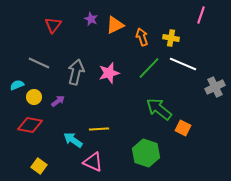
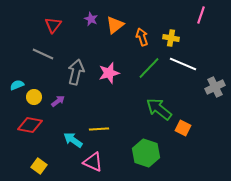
orange triangle: rotated 12 degrees counterclockwise
gray line: moved 4 px right, 9 px up
